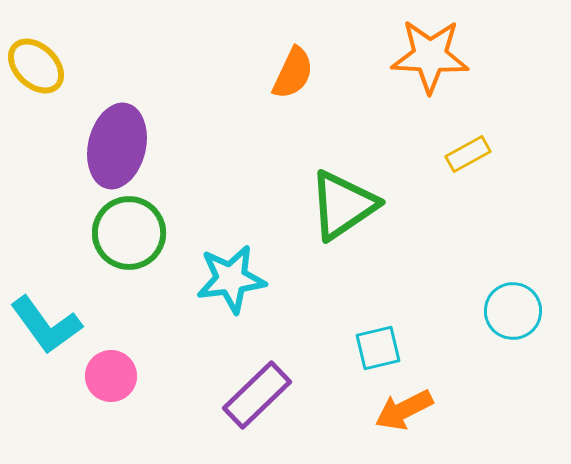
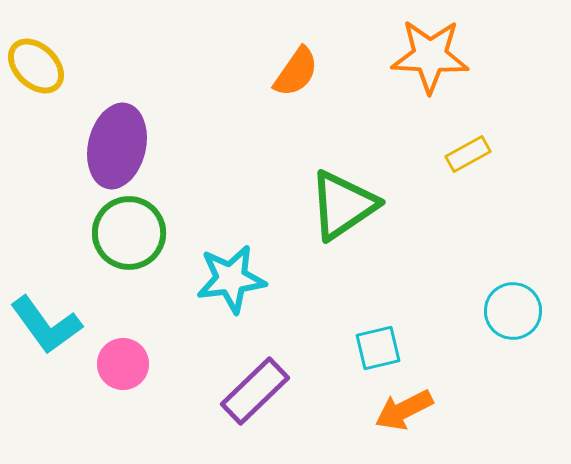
orange semicircle: moved 3 px right, 1 px up; rotated 10 degrees clockwise
pink circle: moved 12 px right, 12 px up
purple rectangle: moved 2 px left, 4 px up
